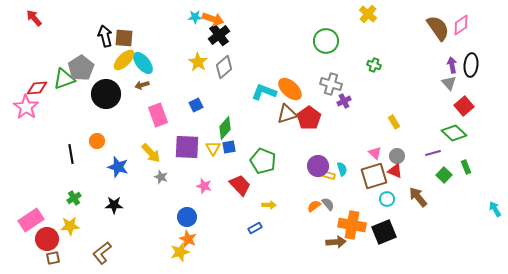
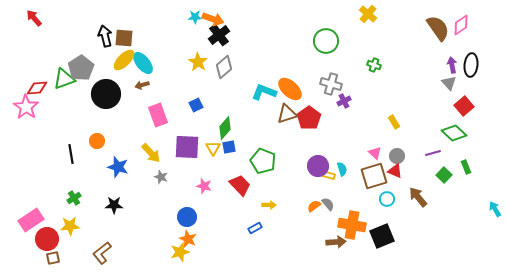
black square at (384, 232): moved 2 px left, 4 px down
